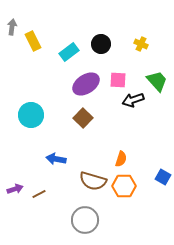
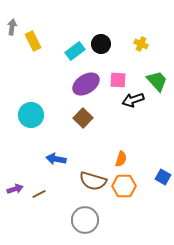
cyan rectangle: moved 6 px right, 1 px up
